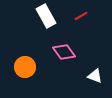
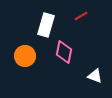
white rectangle: moved 9 px down; rotated 45 degrees clockwise
pink diamond: rotated 45 degrees clockwise
orange circle: moved 11 px up
